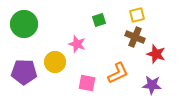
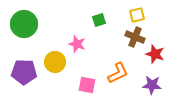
red star: moved 1 px left
pink square: moved 2 px down
